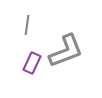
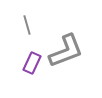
gray line: rotated 24 degrees counterclockwise
